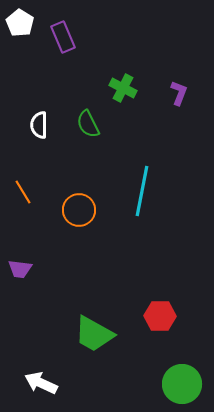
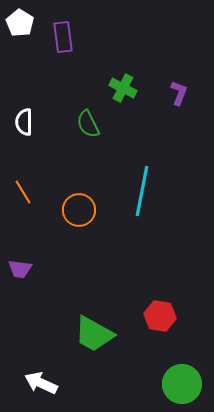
purple rectangle: rotated 16 degrees clockwise
white semicircle: moved 15 px left, 3 px up
red hexagon: rotated 8 degrees clockwise
